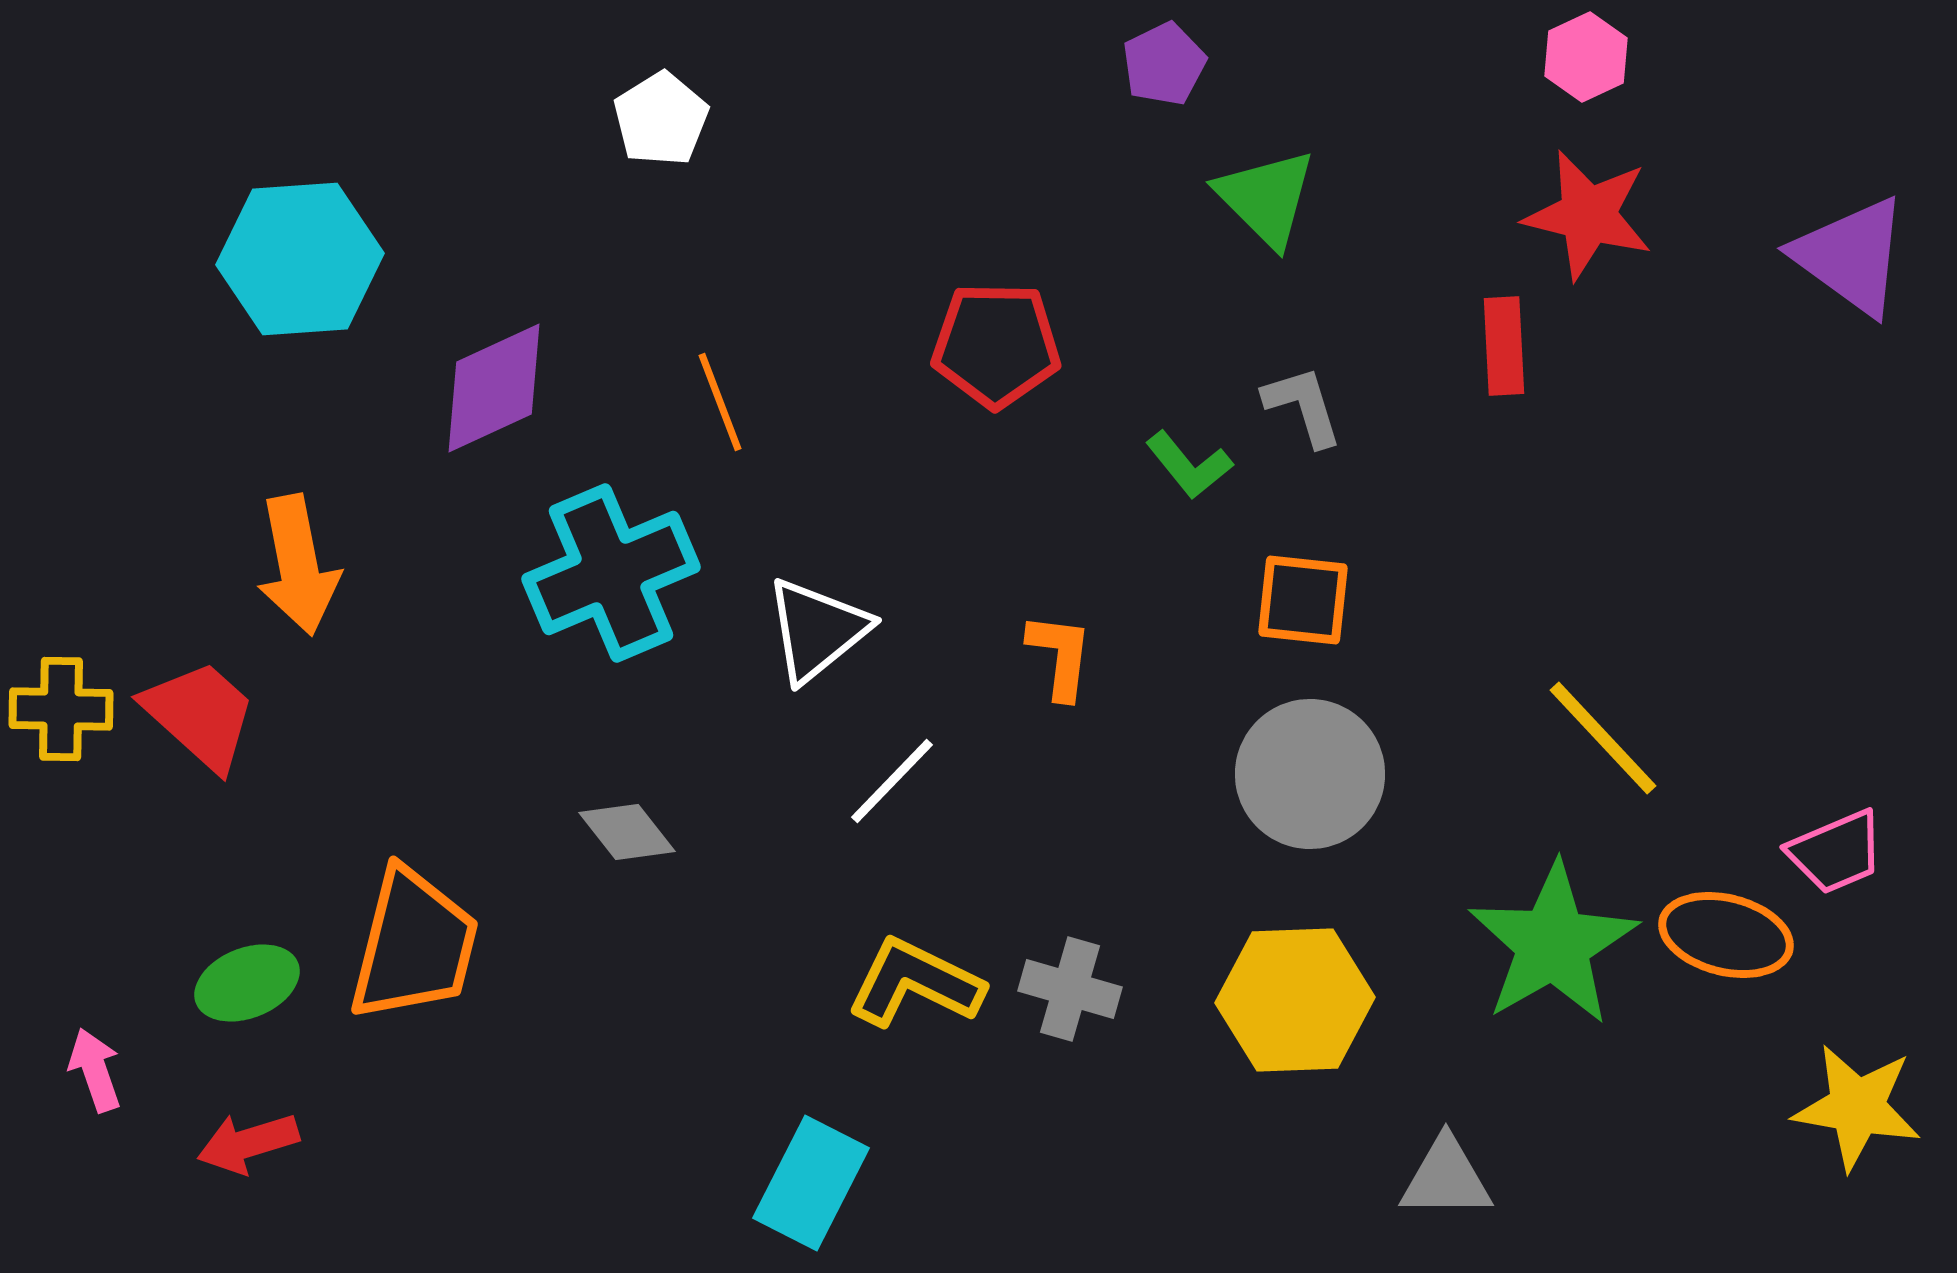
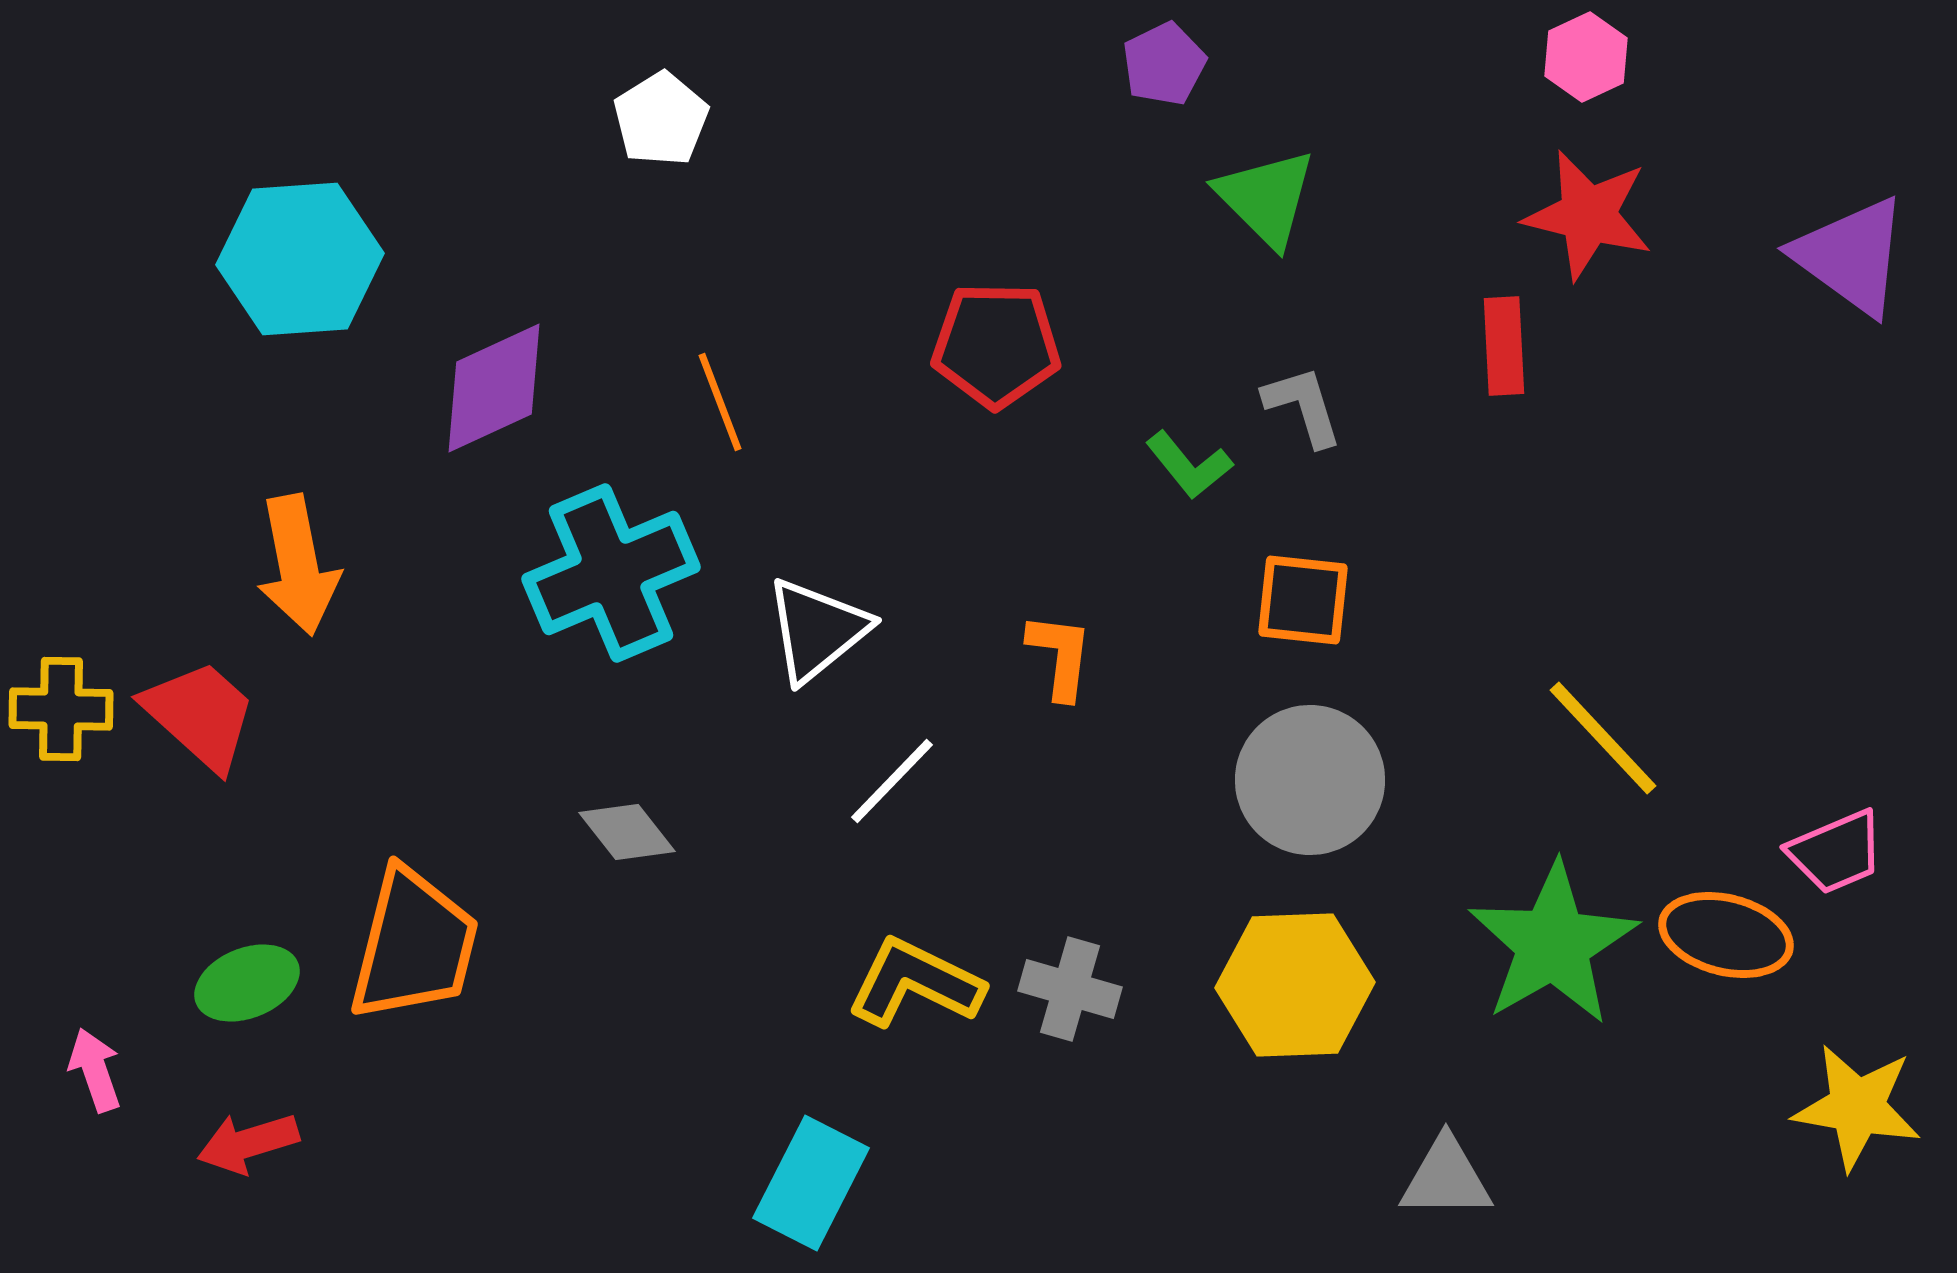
gray circle: moved 6 px down
yellow hexagon: moved 15 px up
